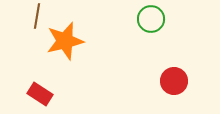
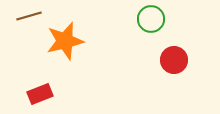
brown line: moved 8 px left; rotated 65 degrees clockwise
red circle: moved 21 px up
red rectangle: rotated 55 degrees counterclockwise
